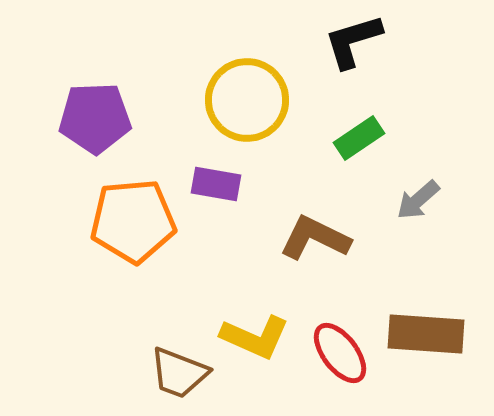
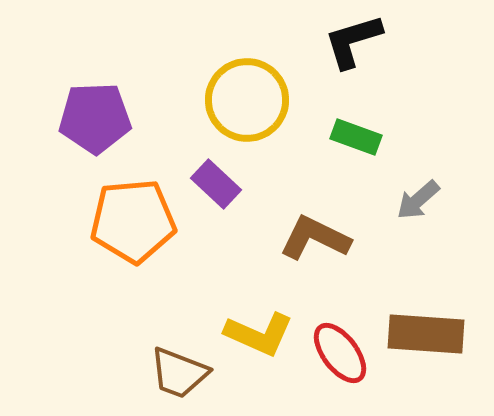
green rectangle: moved 3 px left, 1 px up; rotated 54 degrees clockwise
purple rectangle: rotated 33 degrees clockwise
yellow L-shape: moved 4 px right, 3 px up
